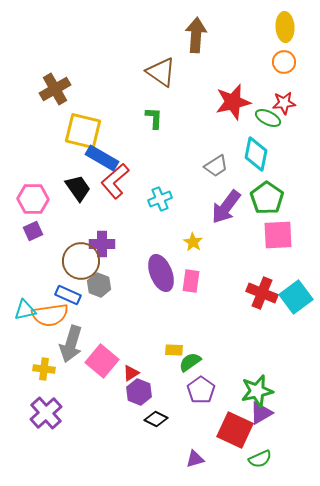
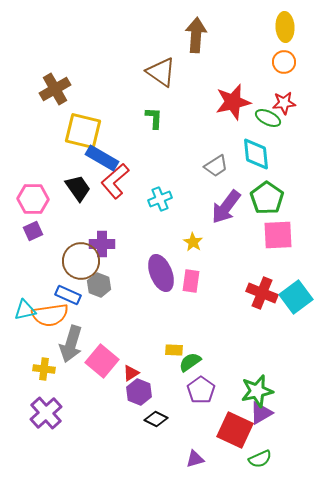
cyan diamond at (256, 154): rotated 16 degrees counterclockwise
